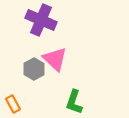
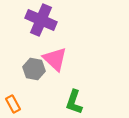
gray hexagon: rotated 20 degrees counterclockwise
